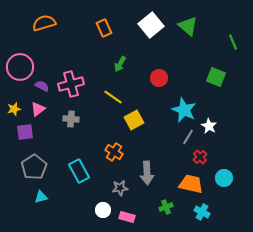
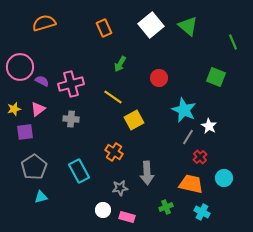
purple semicircle: moved 5 px up
